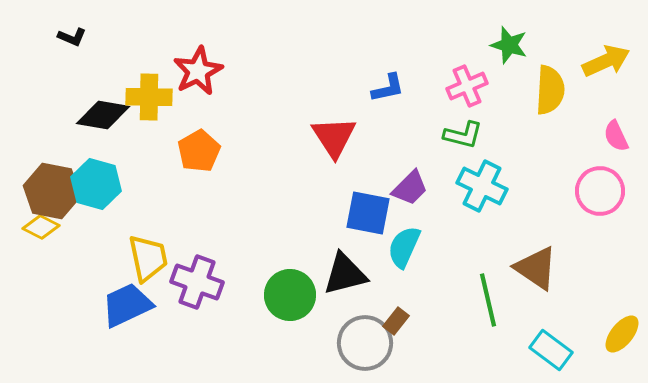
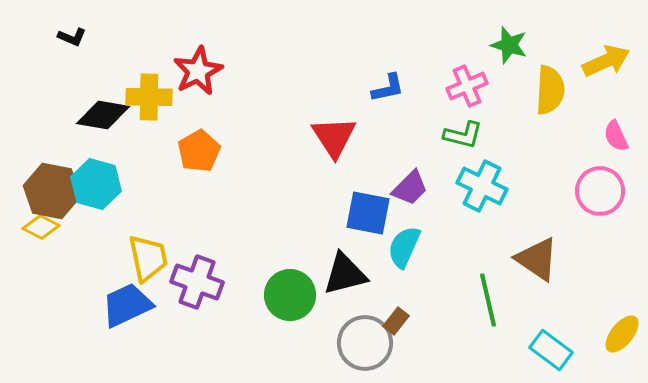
brown triangle: moved 1 px right, 9 px up
